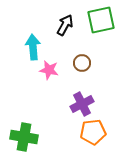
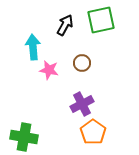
orange pentagon: rotated 30 degrees counterclockwise
